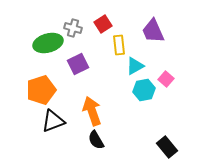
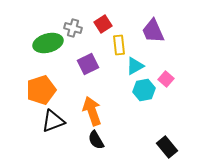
purple square: moved 10 px right
